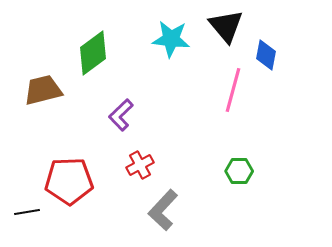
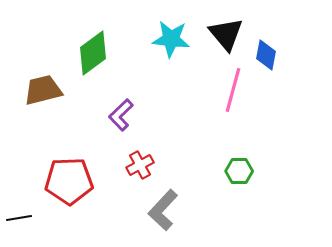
black triangle: moved 8 px down
black line: moved 8 px left, 6 px down
